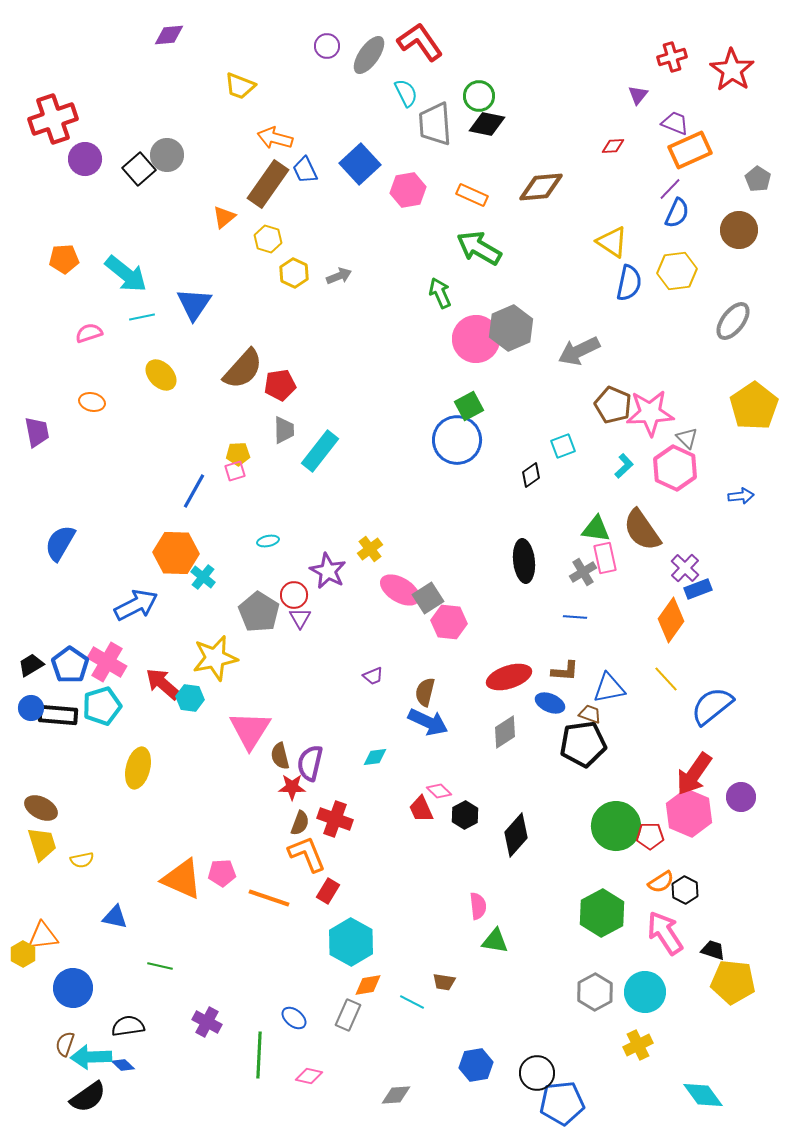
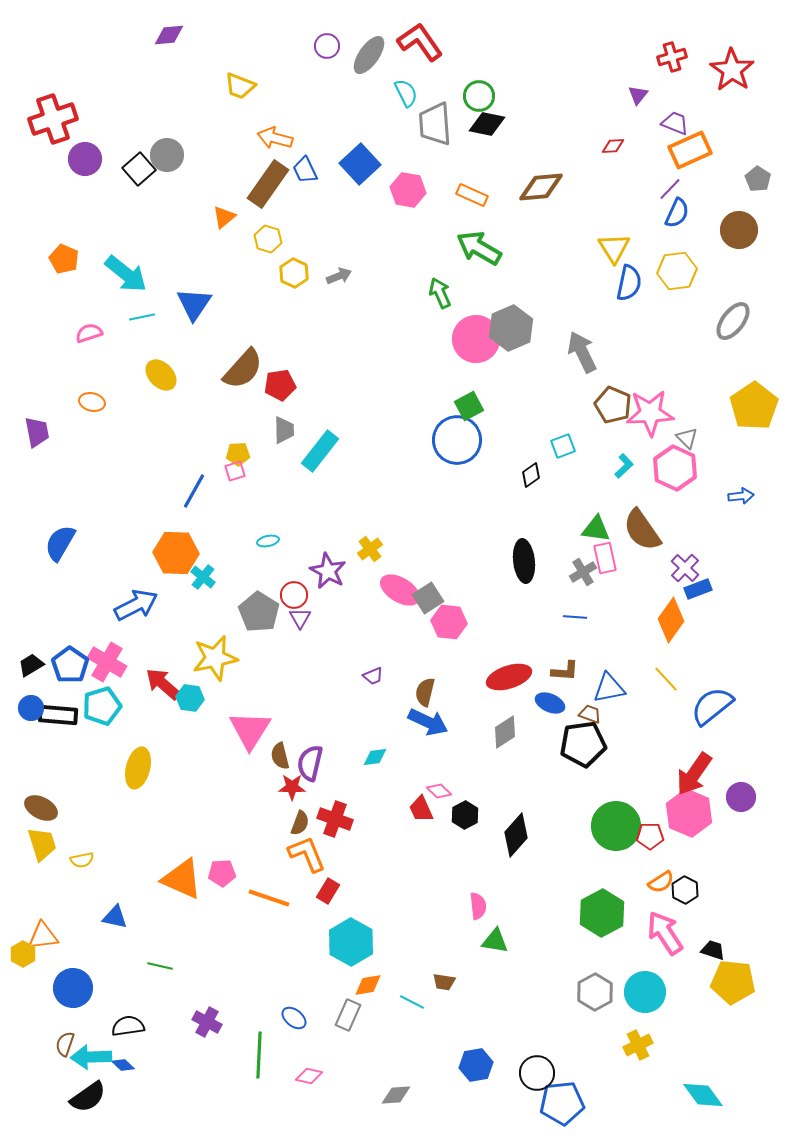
pink hexagon at (408, 190): rotated 20 degrees clockwise
yellow triangle at (612, 242): moved 2 px right, 6 px down; rotated 24 degrees clockwise
orange pentagon at (64, 259): rotated 28 degrees clockwise
gray arrow at (579, 351): moved 3 px right, 1 px down; rotated 90 degrees clockwise
